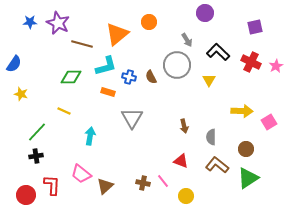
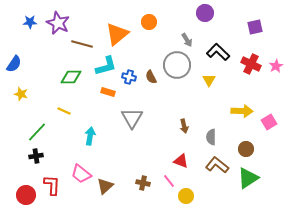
red cross: moved 2 px down
pink line: moved 6 px right
